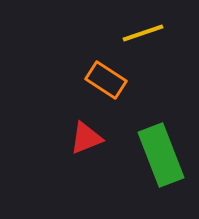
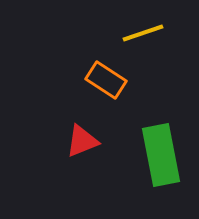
red triangle: moved 4 px left, 3 px down
green rectangle: rotated 10 degrees clockwise
